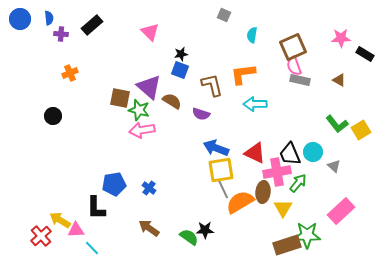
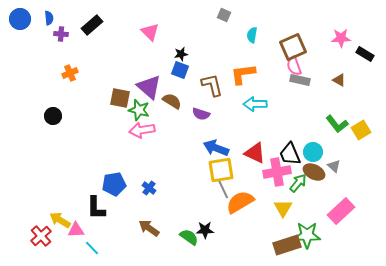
brown ellipse at (263, 192): moved 51 px right, 20 px up; rotated 70 degrees counterclockwise
